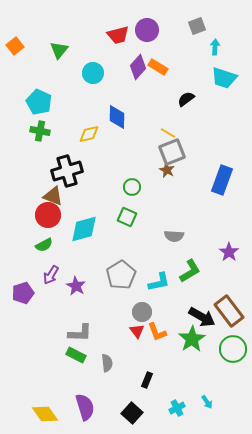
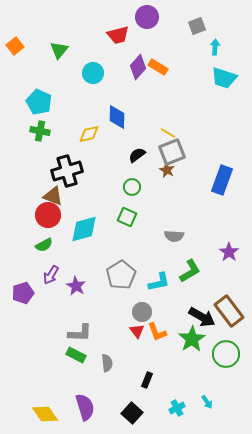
purple circle at (147, 30): moved 13 px up
black semicircle at (186, 99): moved 49 px left, 56 px down
green circle at (233, 349): moved 7 px left, 5 px down
